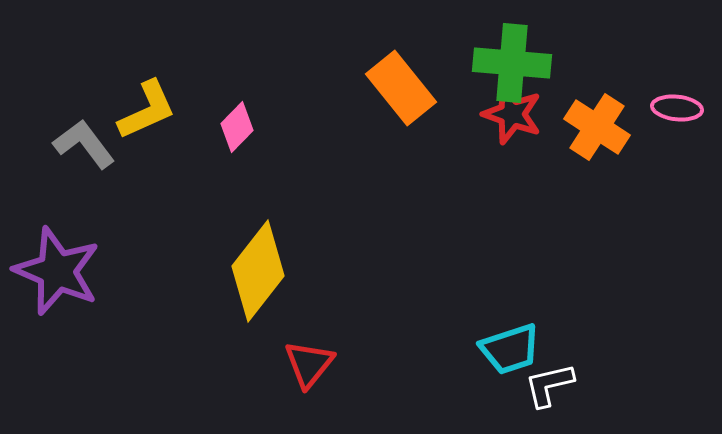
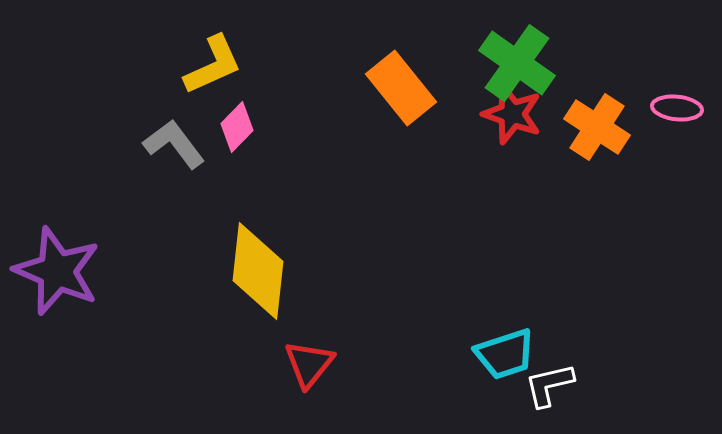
green cross: moved 5 px right; rotated 30 degrees clockwise
yellow L-shape: moved 66 px right, 45 px up
gray L-shape: moved 90 px right
yellow diamond: rotated 32 degrees counterclockwise
cyan trapezoid: moved 5 px left, 5 px down
